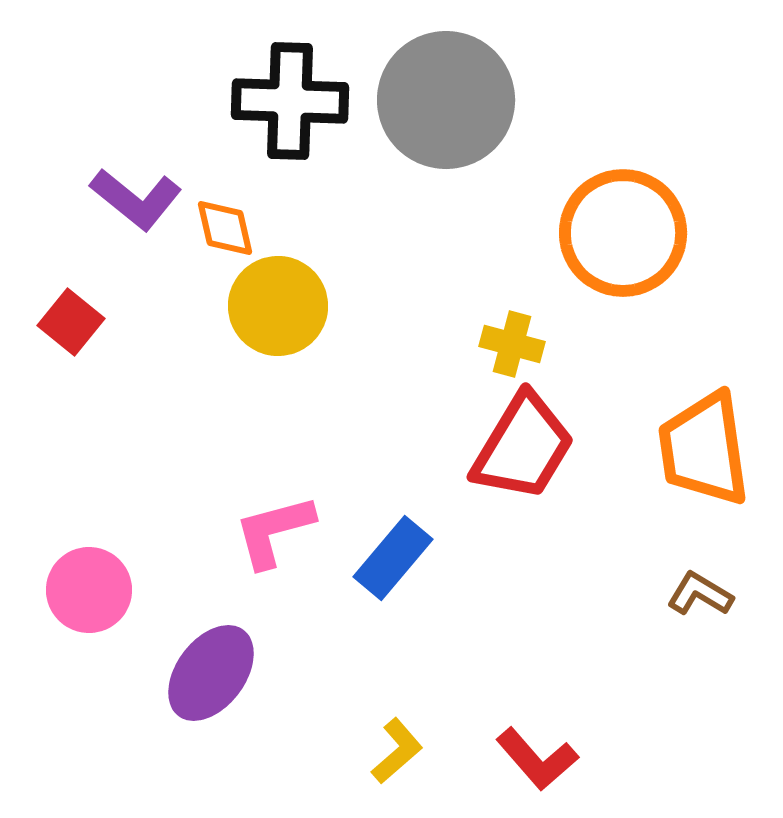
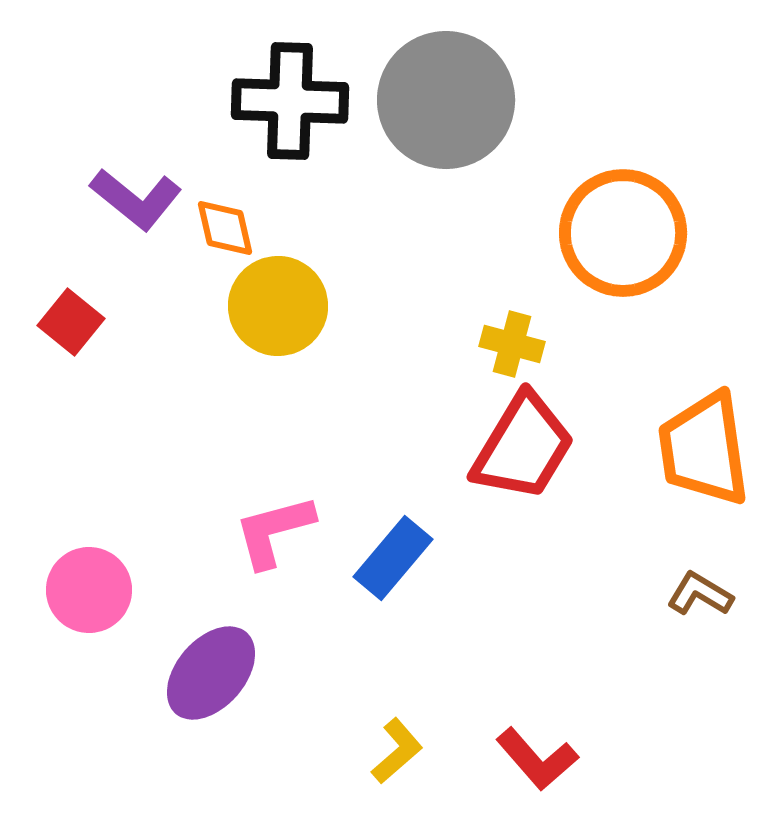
purple ellipse: rotated 4 degrees clockwise
